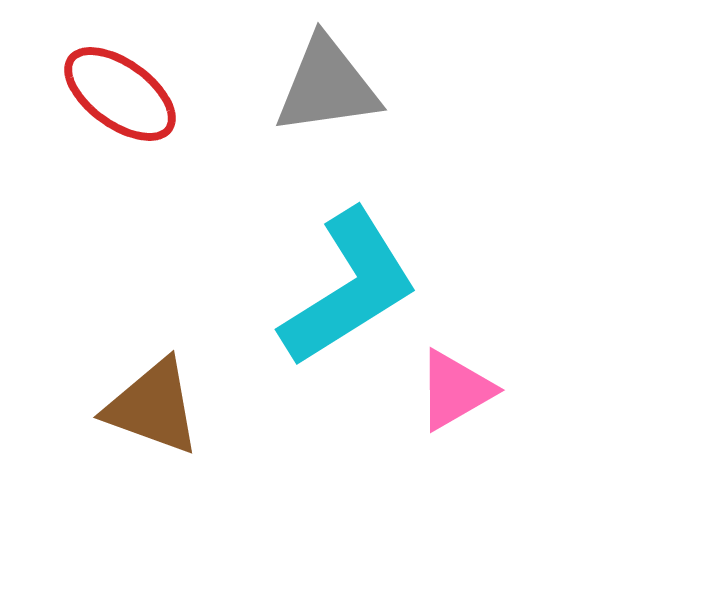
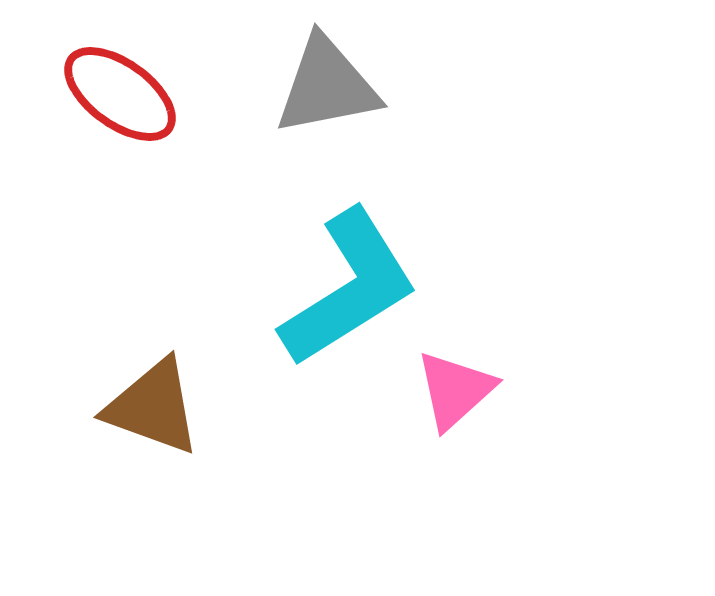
gray triangle: rotated 3 degrees counterclockwise
pink triangle: rotated 12 degrees counterclockwise
